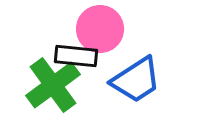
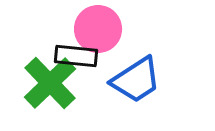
pink circle: moved 2 px left
green cross: moved 3 px left, 2 px up; rotated 8 degrees counterclockwise
